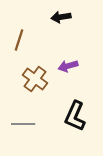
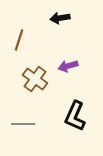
black arrow: moved 1 px left, 1 px down
